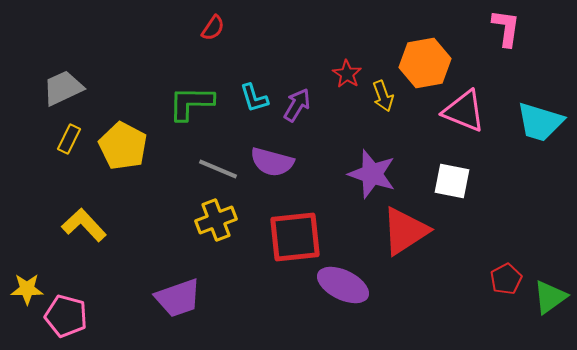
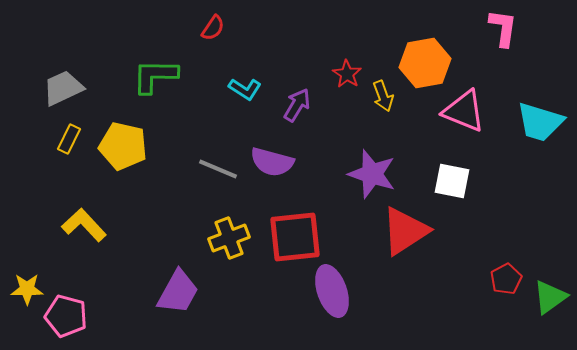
pink L-shape: moved 3 px left
cyan L-shape: moved 9 px left, 9 px up; rotated 40 degrees counterclockwise
green L-shape: moved 36 px left, 27 px up
yellow pentagon: rotated 15 degrees counterclockwise
yellow cross: moved 13 px right, 18 px down
purple ellipse: moved 11 px left, 6 px down; rotated 45 degrees clockwise
purple trapezoid: moved 6 px up; rotated 42 degrees counterclockwise
